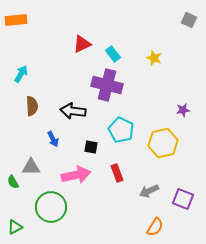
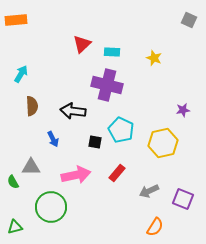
red triangle: rotated 18 degrees counterclockwise
cyan rectangle: moved 1 px left, 2 px up; rotated 49 degrees counterclockwise
black square: moved 4 px right, 5 px up
red rectangle: rotated 60 degrees clockwise
green triangle: rotated 14 degrees clockwise
